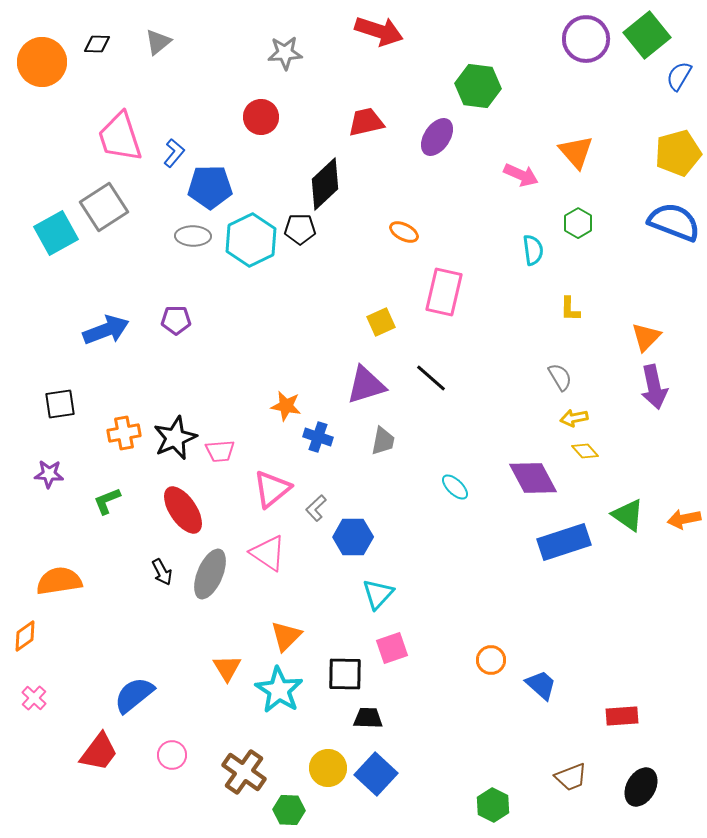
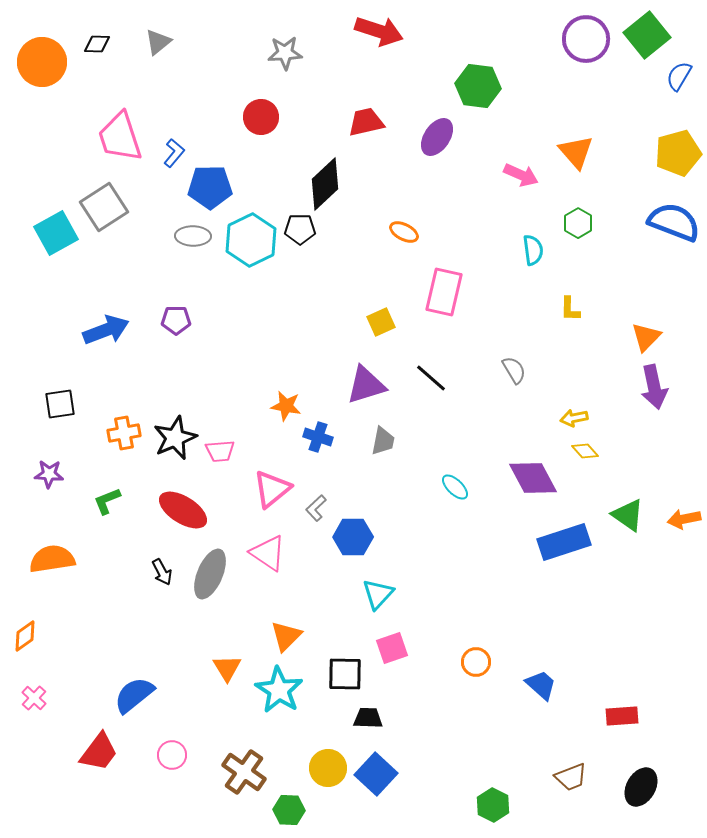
gray semicircle at (560, 377): moved 46 px left, 7 px up
red ellipse at (183, 510): rotated 24 degrees counterclockwise
orange semicircle at (59, 581): moved 7 px left, 22 px up
orange circle at (491, 660): moved 15 px left, 2 px down
